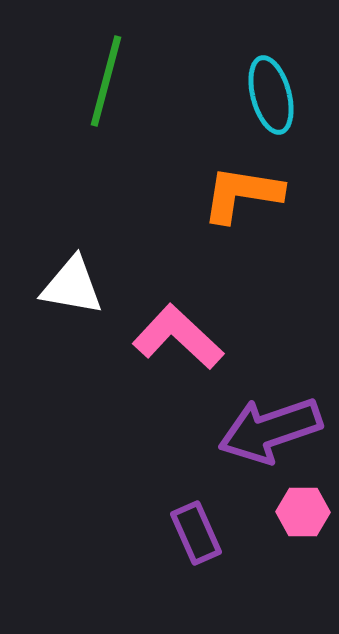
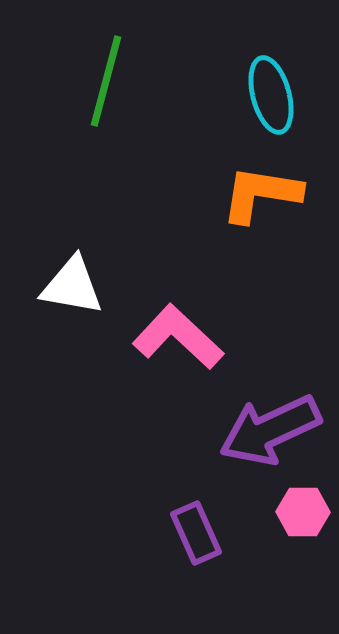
orange L-shape: moved 19 px right
purple arrow: rotated 6 degrees counterclockwise
